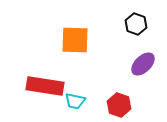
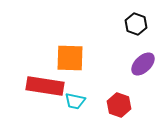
orange square: moved 5 px left, 18 px down
